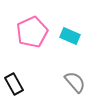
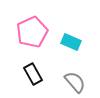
cyan rectangle: moved 1 px right, 6 px down
black rectangle: moved 19 px right, 10 px up
